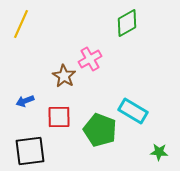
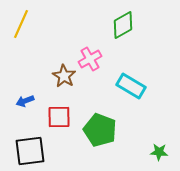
green diamond: moved 4 px left, 2 px down
cyan rectangle: moved 2 px left, 25 px up
